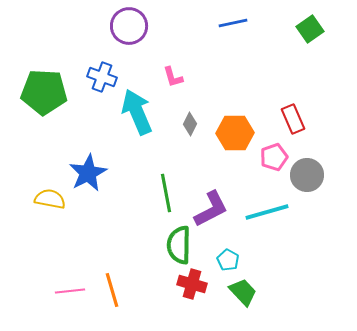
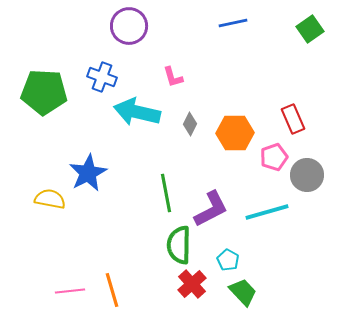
cyan arrow: rotated 54 degrees counterclockwise
red cross: rotated 32 degrees clockwise
